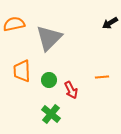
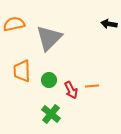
black arrow: moved 1 px left, 1 px down; rotated 42 degrees clockwise
orange line: moved 10 px left, 9 px down
